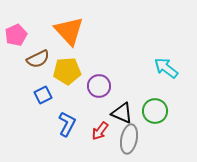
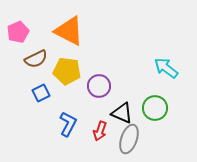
orange triangle: rotated 20 degrees counterclockwise
pink pentagon: moved 2 px right, 3 px up
brown semicircle: moved 2 px left
yellow pentagon: rotated 12 degrees clockwise
blue square: moved 2 px left, 2 px up
green circle: moved 3 px up
blue L-shape: moved 1 px right
red arrow: rotated 18 degrees counterclockwise
gray ellipse: rotated 8 degrees clockwise
